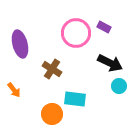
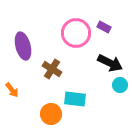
purple ellipse: moved 3 px right, 2 px down
cyan circle: moved 1 px right, 1 px up
orange arrow: moved 2 px left
orange circle: moved 1 px left
